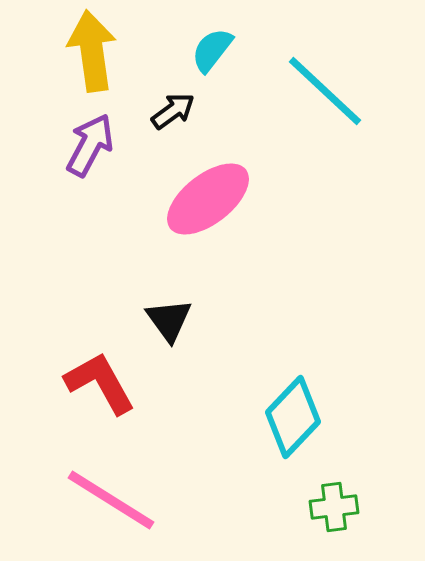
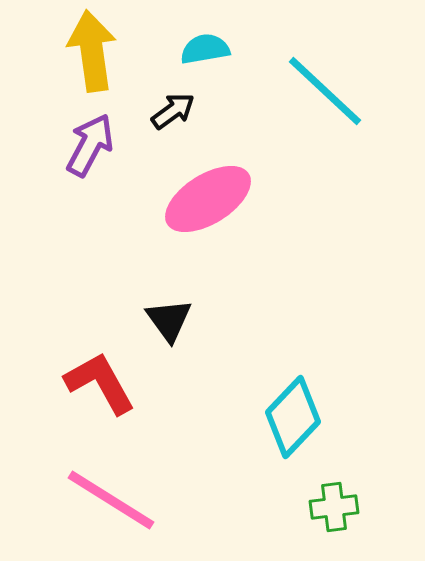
cyan semicircle: moved 7 px left, 1 px up; rotated 42 degrees clockwise
pink ellipse: rotated 6 degrees clockwise
